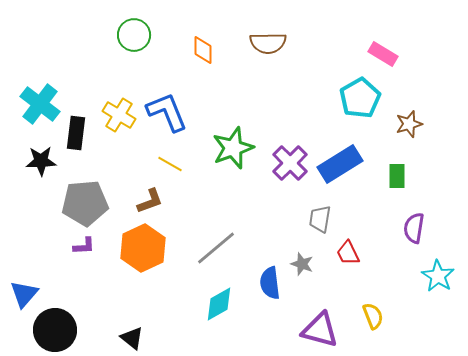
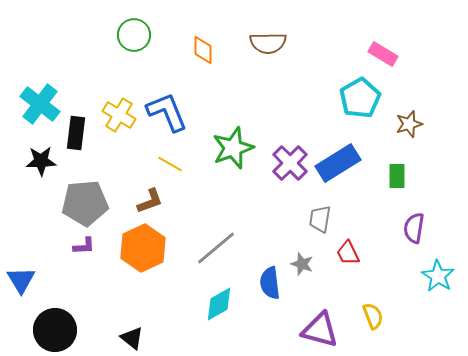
blue rectangle: moved 2 px left, 1 px up
blue triangle: moved 3 px left, 14 px up; rotated 12 degrees counterclockwise
